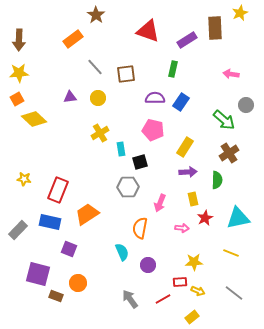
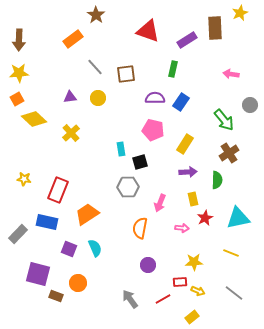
gray circle at (246, 105): moved 4 px right
green arrow at (224, 120): rotated 10 degrees clockwise
yellow cross at (100, 133): moved 29 px left; rotated 12 degrees counterclockwise
yellow rectangle at (185, 147): moved 3 px up
blue rectangle at (50, 222): moved 3 px left
gray rectangle at (18, 230): moved 4 px down
cyan semicircle at (122, 252): moved 27 px left, 4 px up
